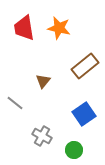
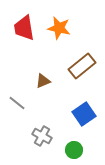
brown rectangle: moved 3 px left
brown triangle: rotated 28 degrees clockwise
gray line: moved 2 px right
